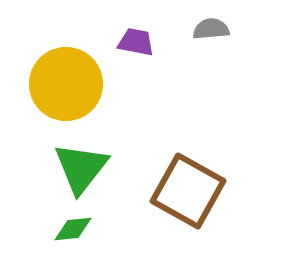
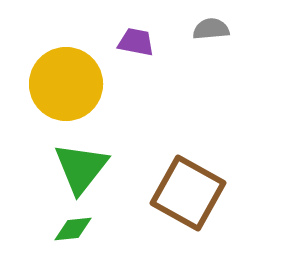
brown square: moved 2 px down
